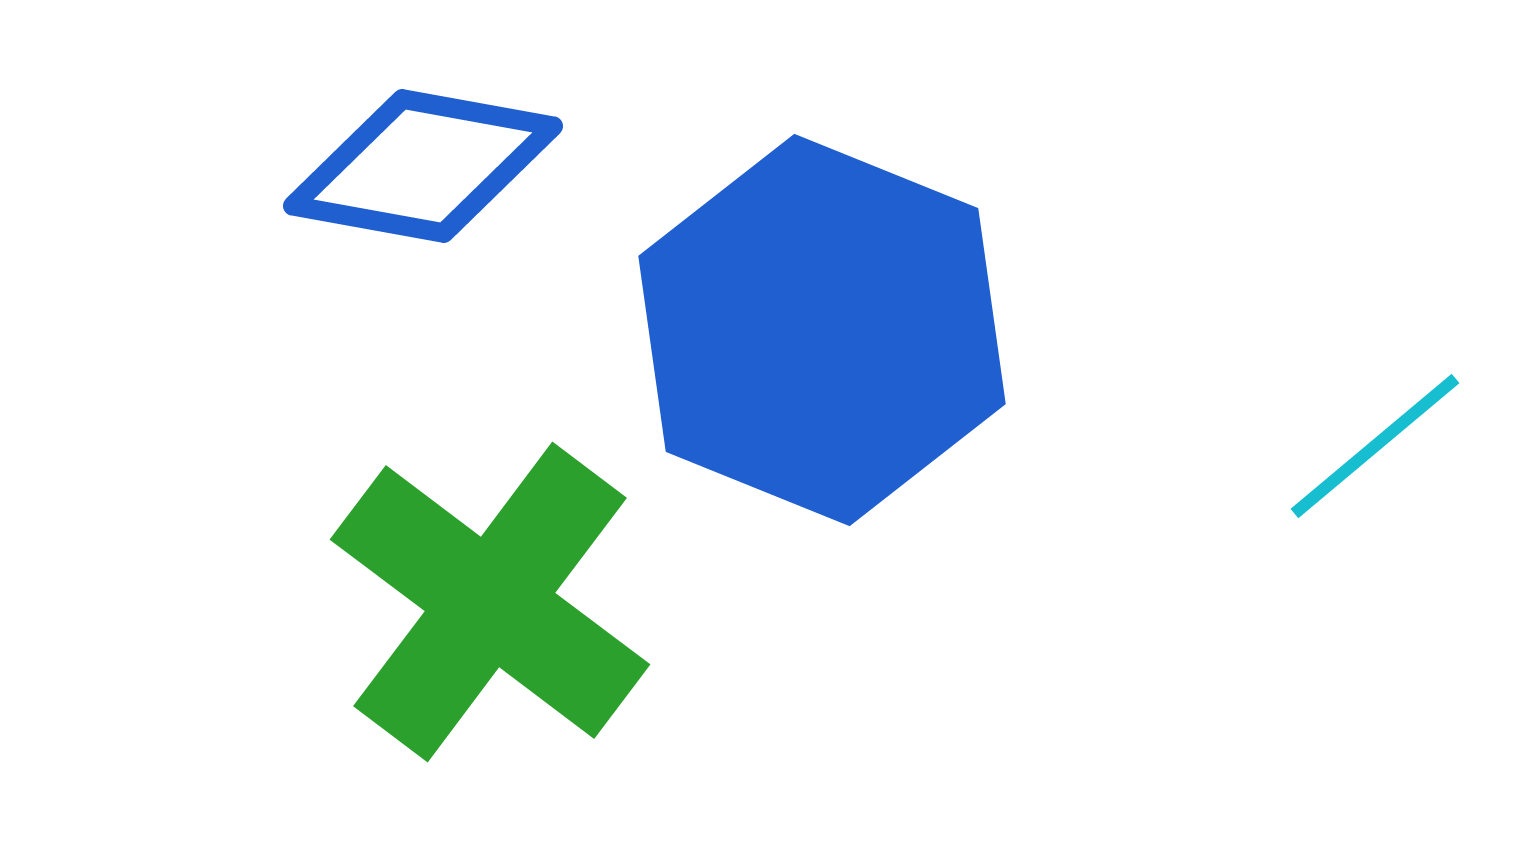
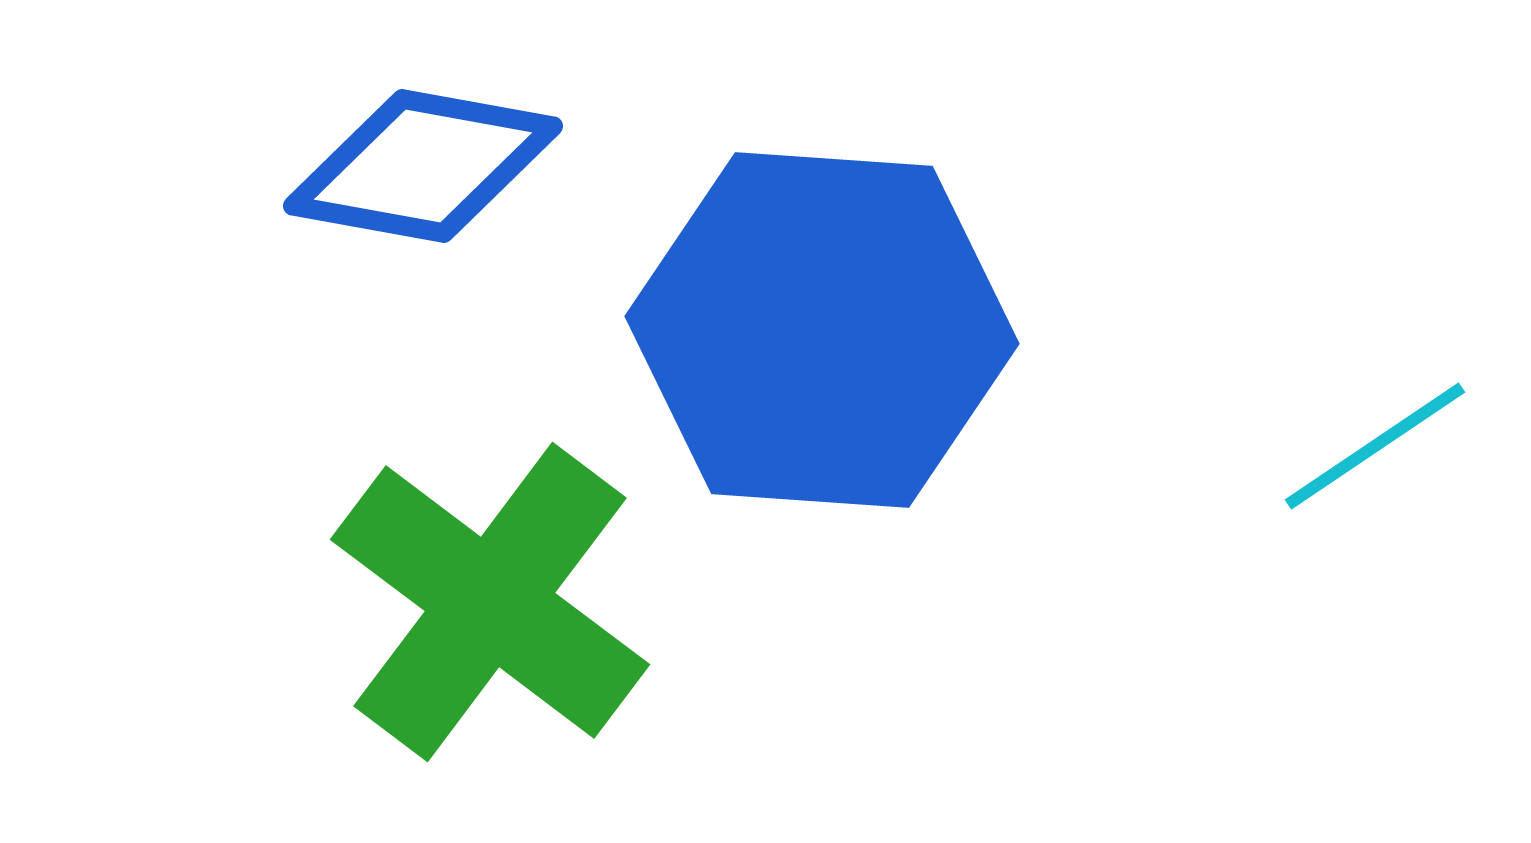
blue hexagon: rotated 18 degrees counterclockwise
cyan line: rotated 6 degrees clockwise
